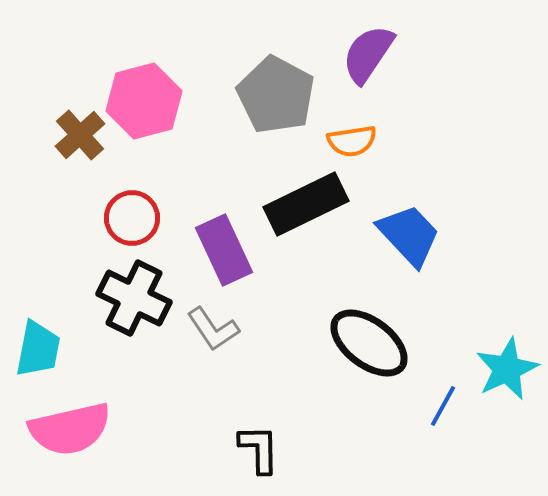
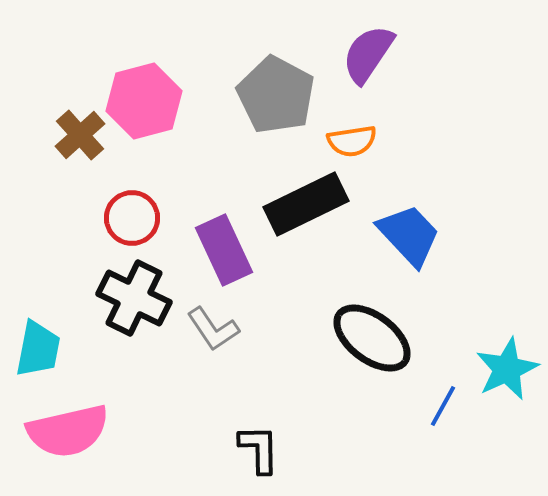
black ellipse: moved 3 px right, 5 px up
pink semicircle: moved 2 px left, 2 px down
